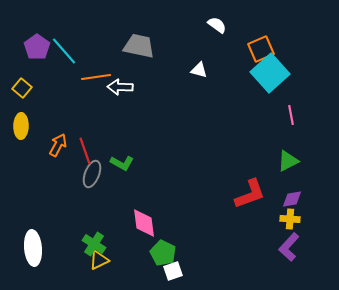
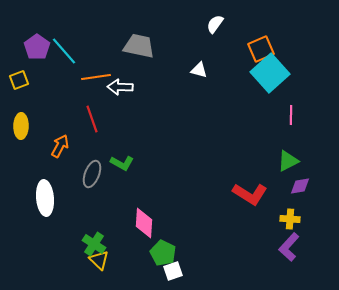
white semicircle: moved 2 px left, 1 px up; rotated 90 degrees counterclockwise
yellow square: moved 3 px left, 8 px up; rotated 30 degrees clockwise
pink line: rotated 12 degrees clockwise
orange arrow: moved 2 px right, 1 px down
red line: moved 7 px right, 32 px up
red L-shape: rotated 52 degrees clockwise
purple diamond: moved 8 px right, 13 px up
pink diamond: rotated 12 degrees clockwise
white ellipse: moved 12 px right, 50 px up
yellow triangle: rotated 50 degrees counterclockwise
